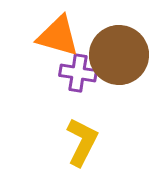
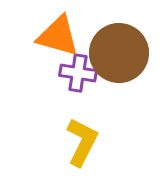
brown circle: moved 2 px up
